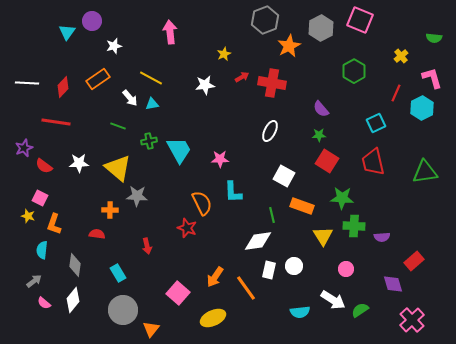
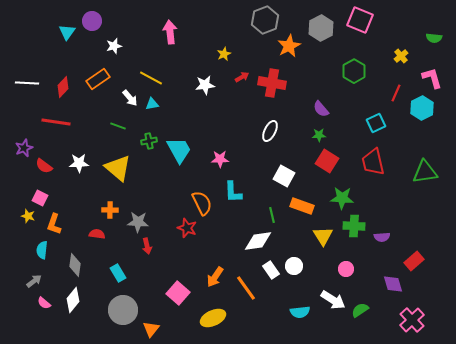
gray star at (137, 196): moved 1 px right, 26 px down
white rectangle at (269, 270): moved 2 px right; rotated 48 degrees counterclockwise
